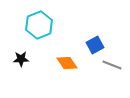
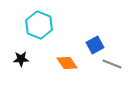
cyan hexagon: rotated 16 degrees counterclockwise
gray line: moved 1 px up
